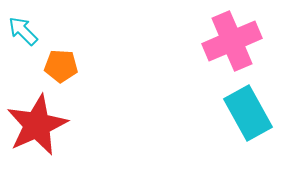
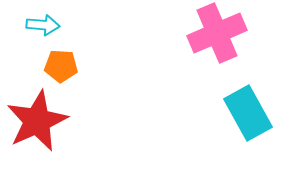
cyan arrow: moved 20 px right, 6 px up; rotated 140 degrees clockwise
pink cross: moved 15 px left, 8 px up
red star: moved 4 px up
